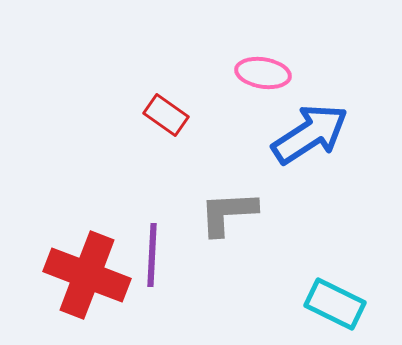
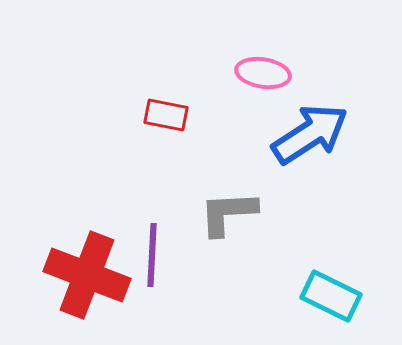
red rectangle: rotated 24 degrees counterclockwise
cyan rectangle: moved 4 px left, 8 px up
